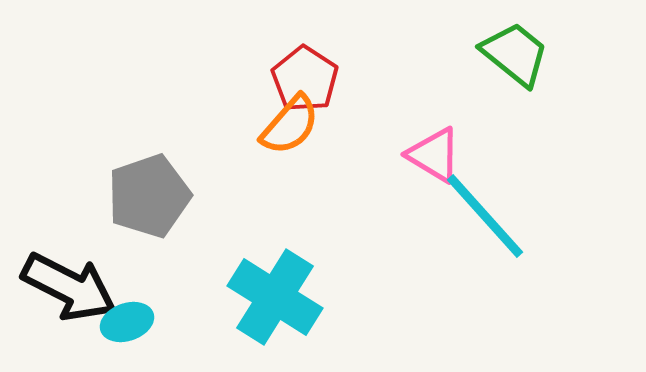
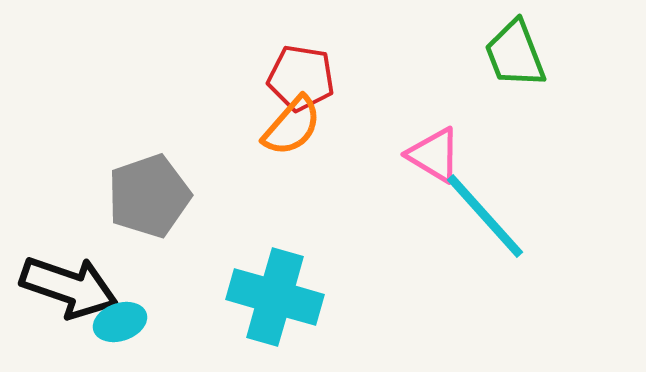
green trapezoid: rotated 150 degrees counterclockwise
red pentagon: moved 4 px left, 1 px up; rotated 24 degrees counterclockwise
orange semicircle: moved 2 px right, 1 px down
black arrow: rotated 8 degrees counterclockwise
cyan cross: rotated 16 degrees counterclockwise
cyan ellipse: moved 7 px left
